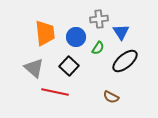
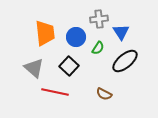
brown semicircle: moved 7 px left, 3 px up
